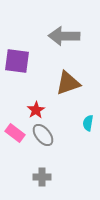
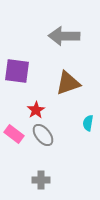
purple square: moved 10 px down
pink rectangle: moved 1 px left, 1 px down
gray cross: moved 1 px left, 3 px down
